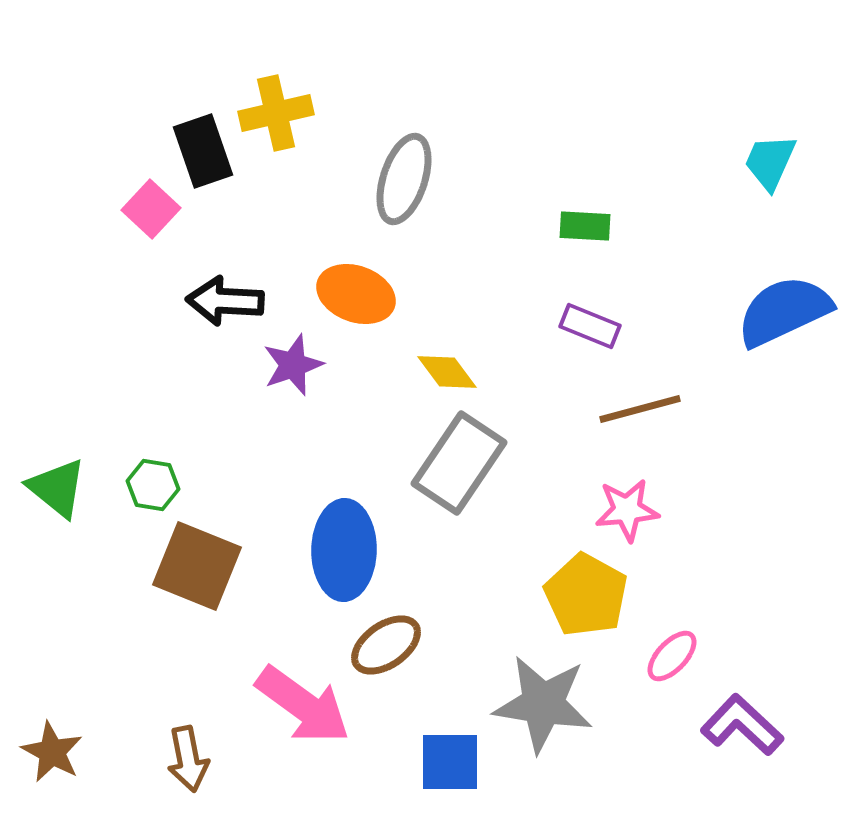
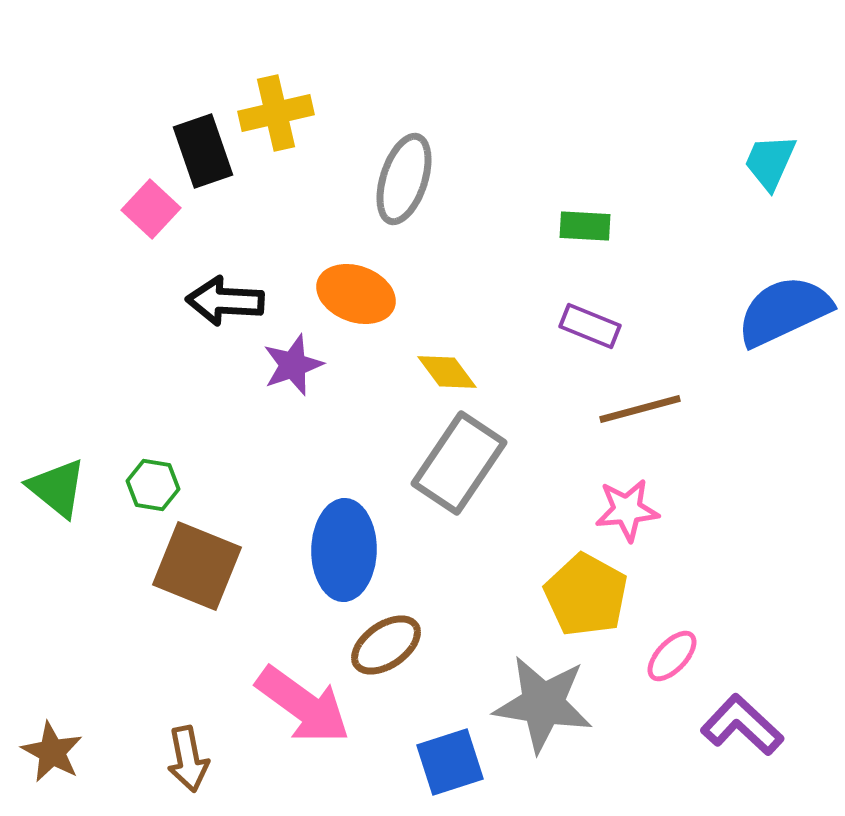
blue square: rotated 18 degrees counterclockwise
